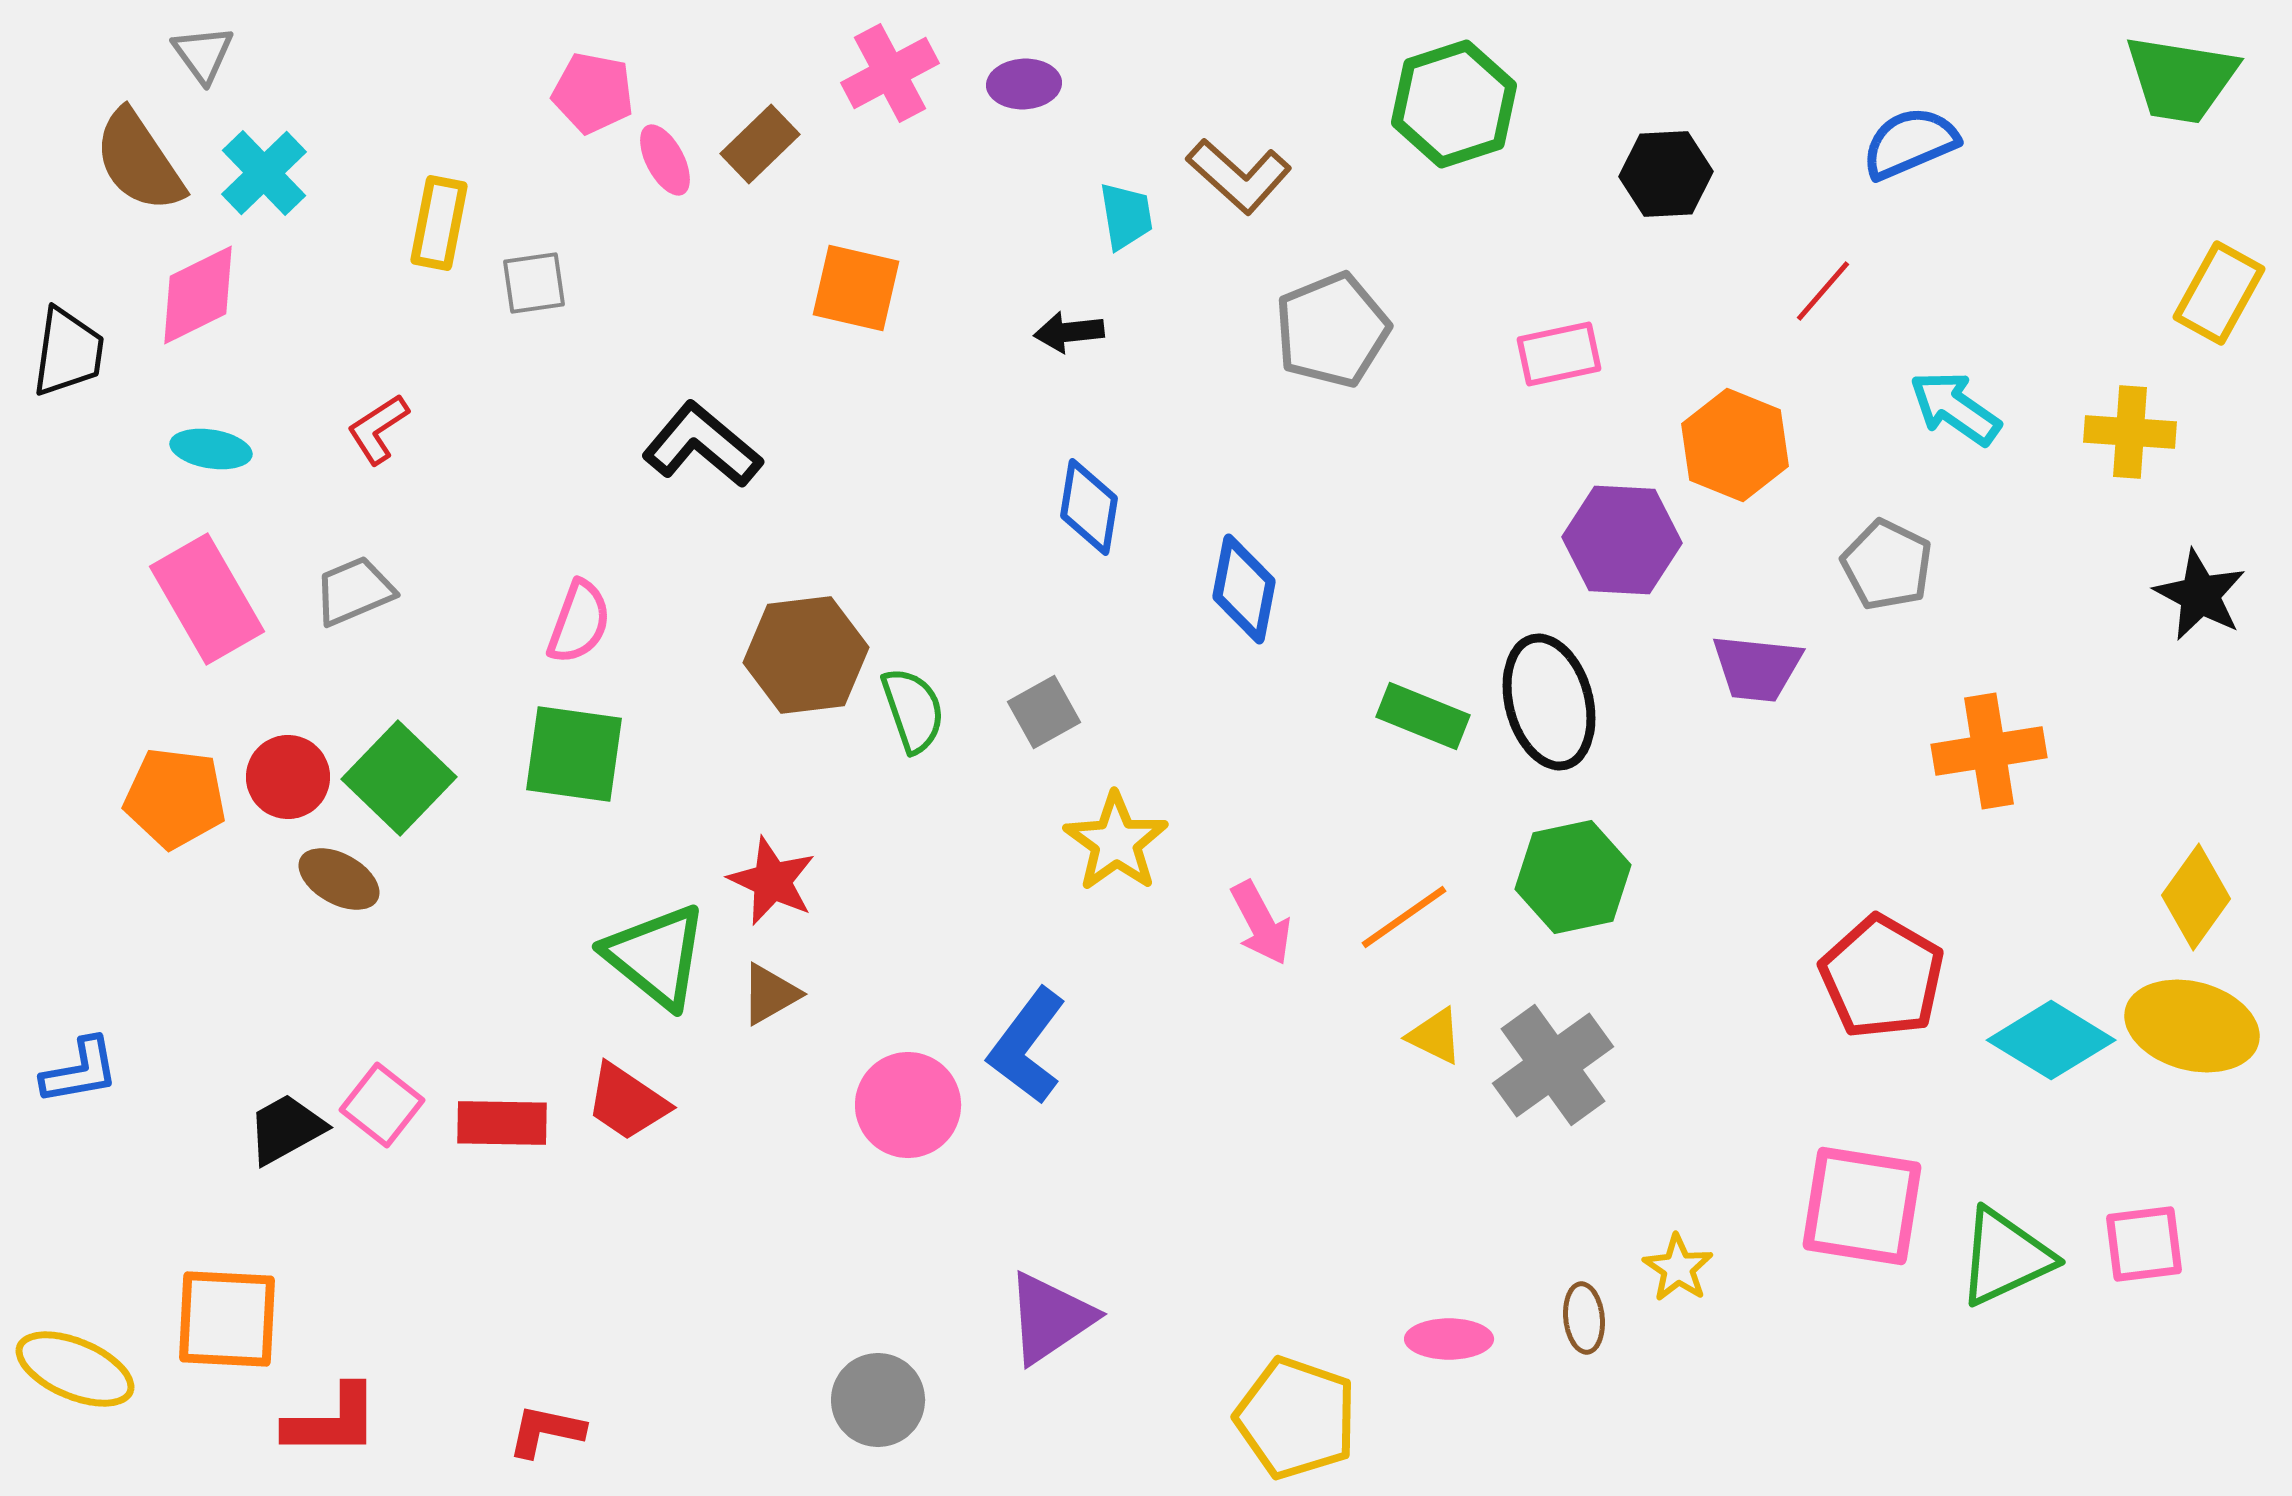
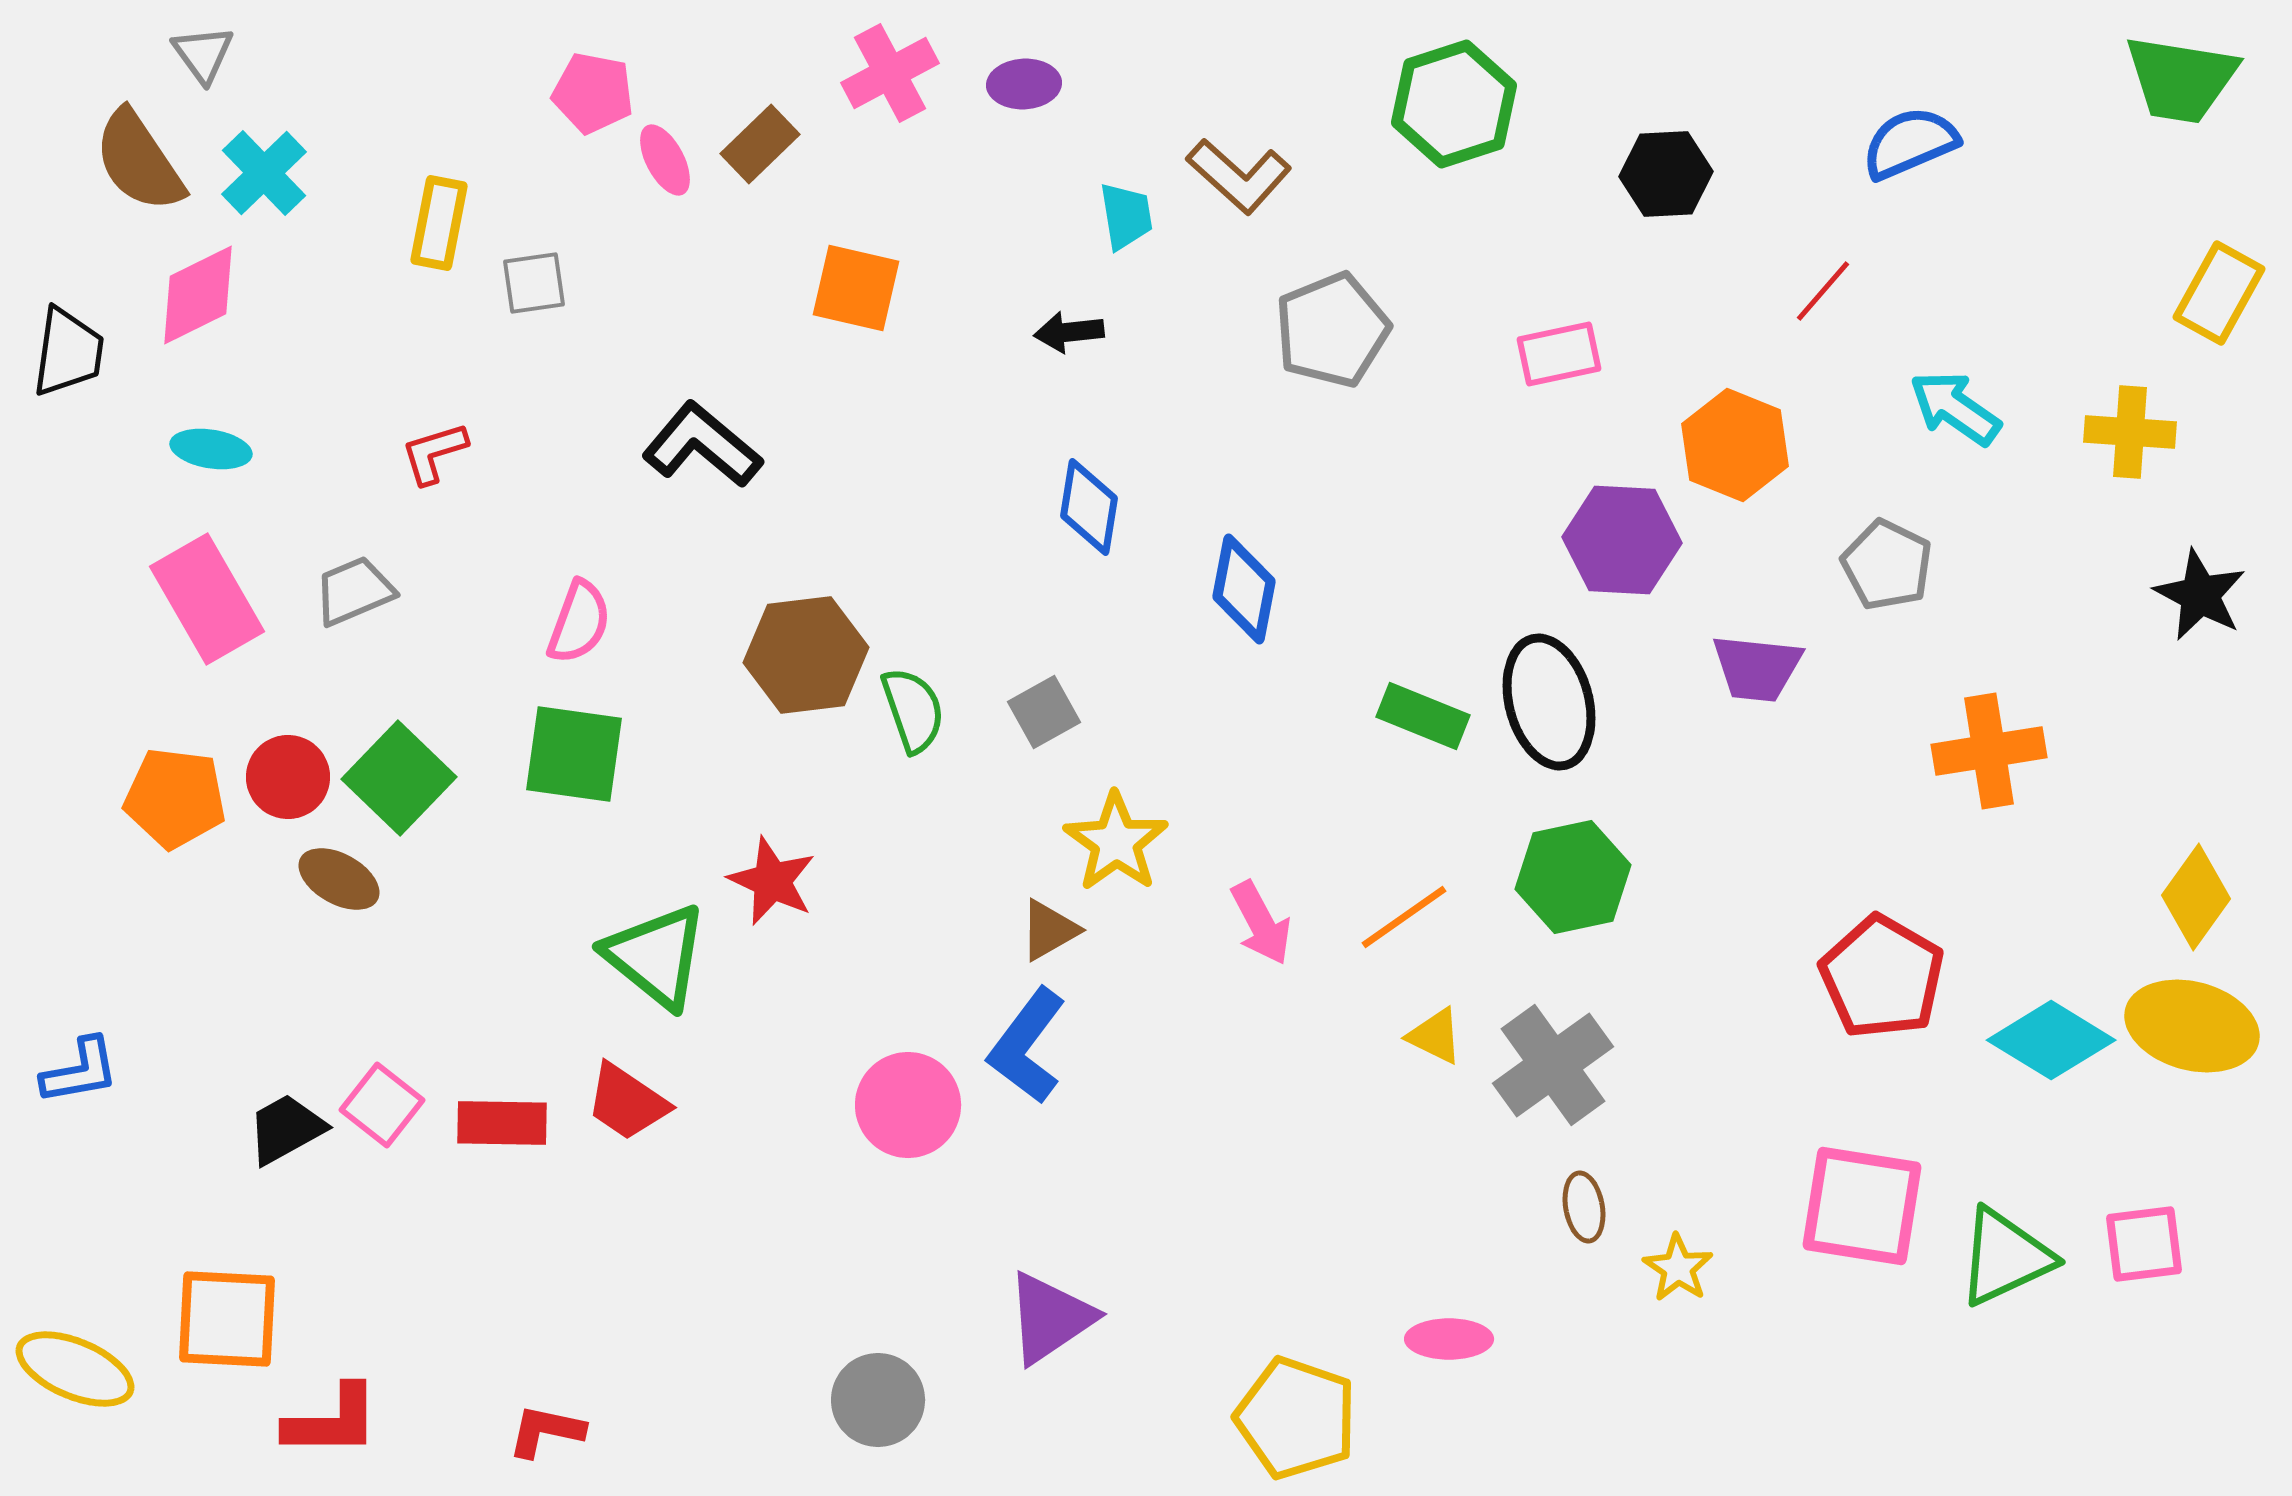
red L-shape at (378, 429): moved 56 px right, 24 px down; rotated 16 degrees clockwise
brown triangle at (770, 994): moved 279 px right, 64 px up
brown ellipse at (1584, 1318): moved 111 px up; rotated 4 degrees counterclockwise
